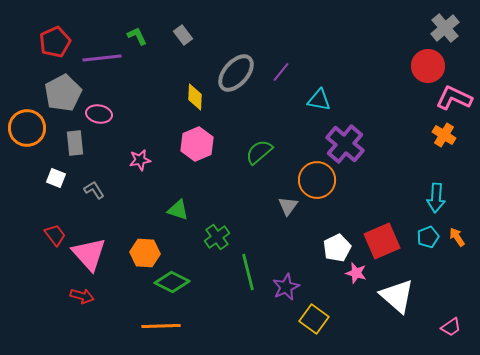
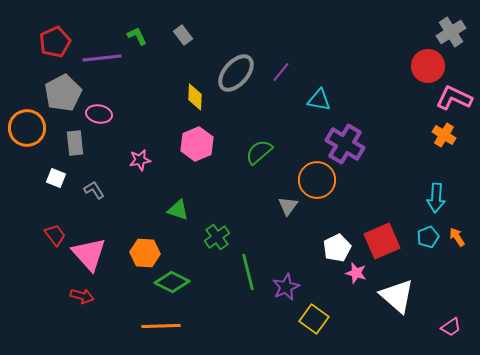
gray cross at (445, 28): moved 6 px right, 4 px down; rotated 8 degrees clockwise
purple cross at (345, 144): rotated 9 degrees counterclockwise
